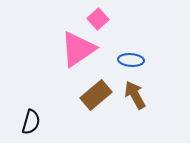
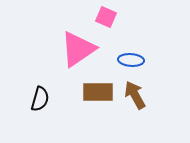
pink square: moved 8 px right, 2 px up; rotated 25 degrees counterclockwise
brown rectangle: moved 2 px right, 3 px up; rotated 40 degrees clockwise
black semicircle: moved 9 px right, 23 px up
